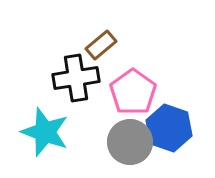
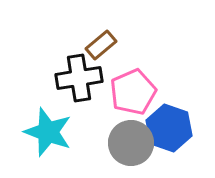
black cross: moved 3 px right
pink pentagon: rotated 12 degrees clockwise
cyan star: moved 3 px right
gray circle: moved 1 px right, 1 px down
